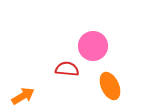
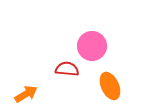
pink circle: moved 1 px left
orange arrow: moved 3 px right, 2 px up
